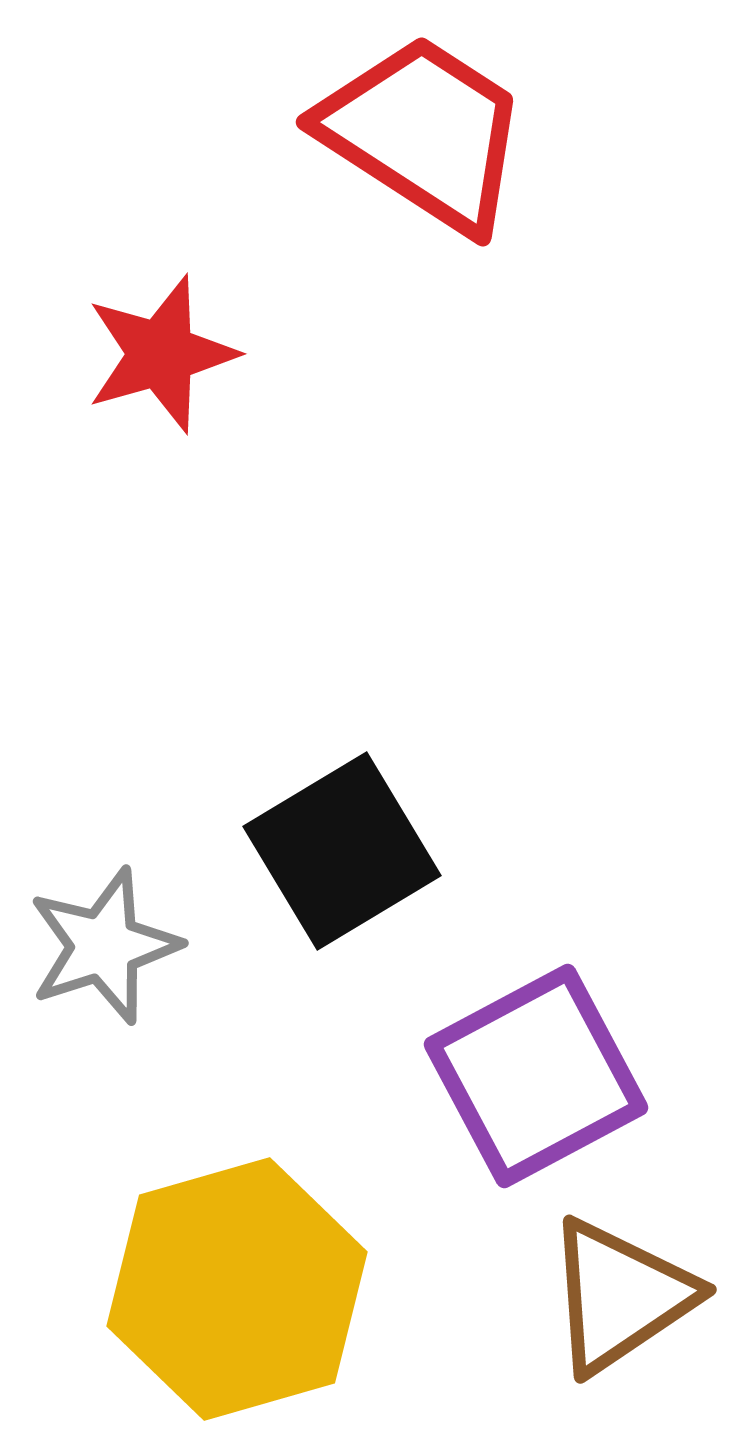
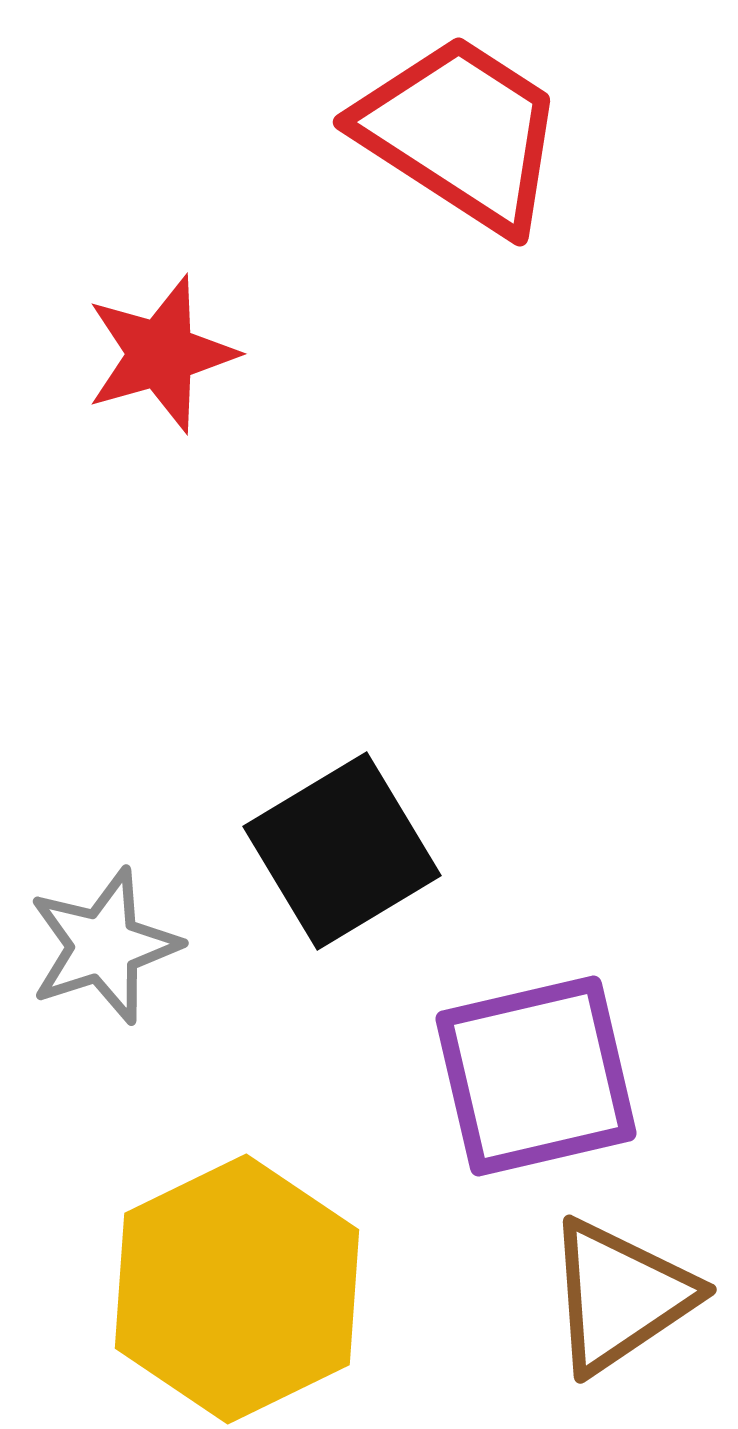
red trapezoid: moved 37 px right
purple square: rotated 15 degrees clockwise
yellow hexagon: rotated 10 degrees counterclockwise
